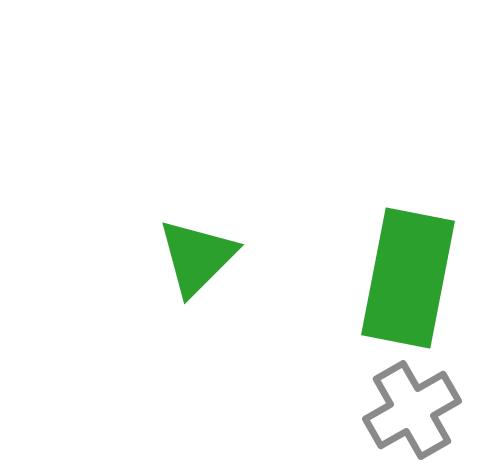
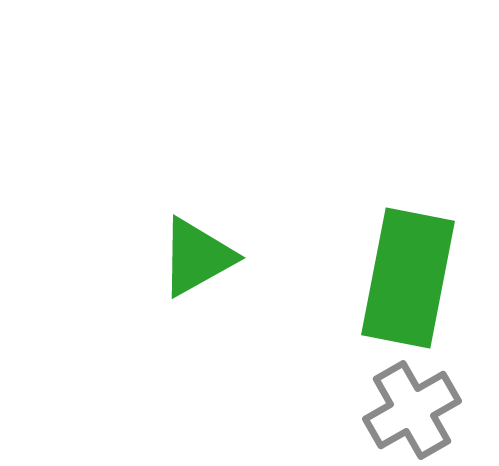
green triangle: rotated 16 degrees clockwise
